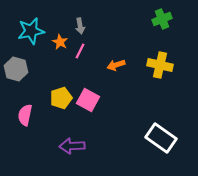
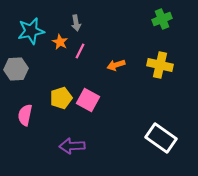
gray arrow: moved 4 px left, 3 px up
gray hexagon: rotated 20 degrees counterclockwise
